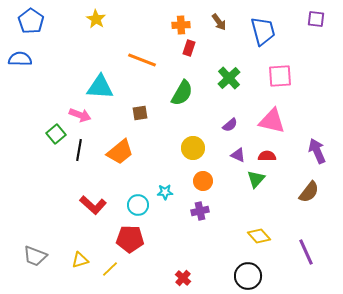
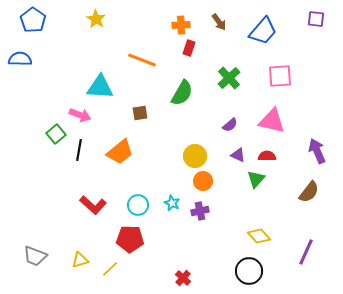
blue pentagon: moved 2 px right, 1 px up
blue trapezoid: rotated 56 degrees clockwise
yellow circle: moved 2 px right, 8 px down
cyan star: moved 7 px right, 11 px down; rotated 28 degrees clockwise
purple line: rotated 48 degrees clockwise
black circle: moved 1 px right, 5 px up
